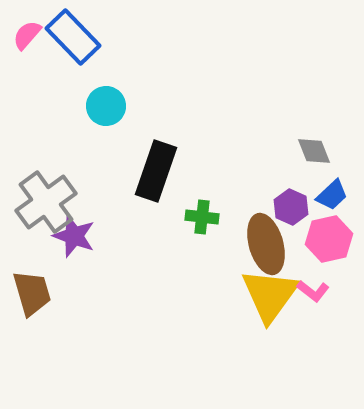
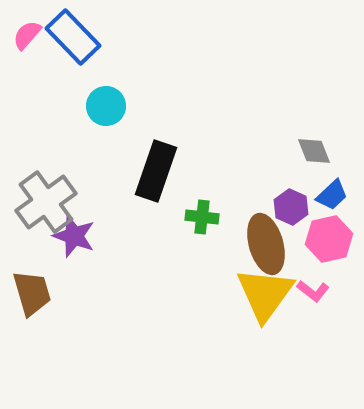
yellow triangle: moved 5 px left, 1 px up
